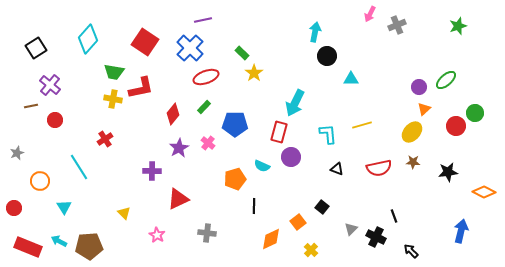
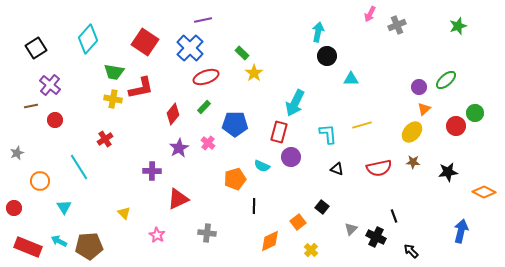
cyan arrow at (315, 32): moved 3 px right
orange diamond at (271, 239): moved 1 px left, 2 px down
